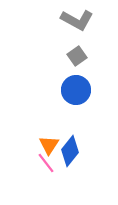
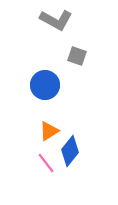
gray L-shape: moved 21 px left
gray square: rotated 36 degrees counterclockwise
blue circle: moved 31 px left, 5 px up
orange triangle: moved 14 px up; rotated 25 degrees clockwise
